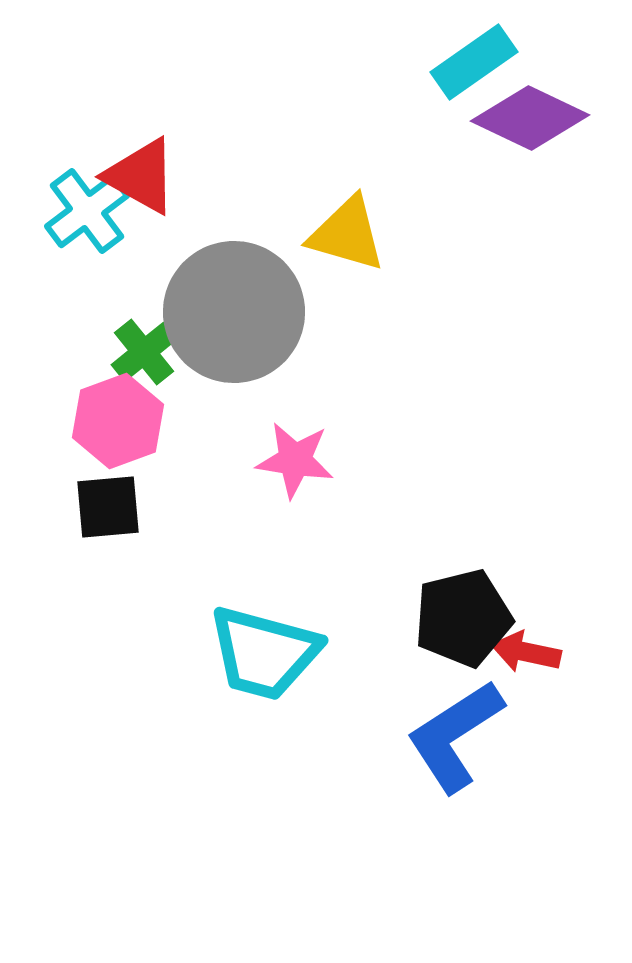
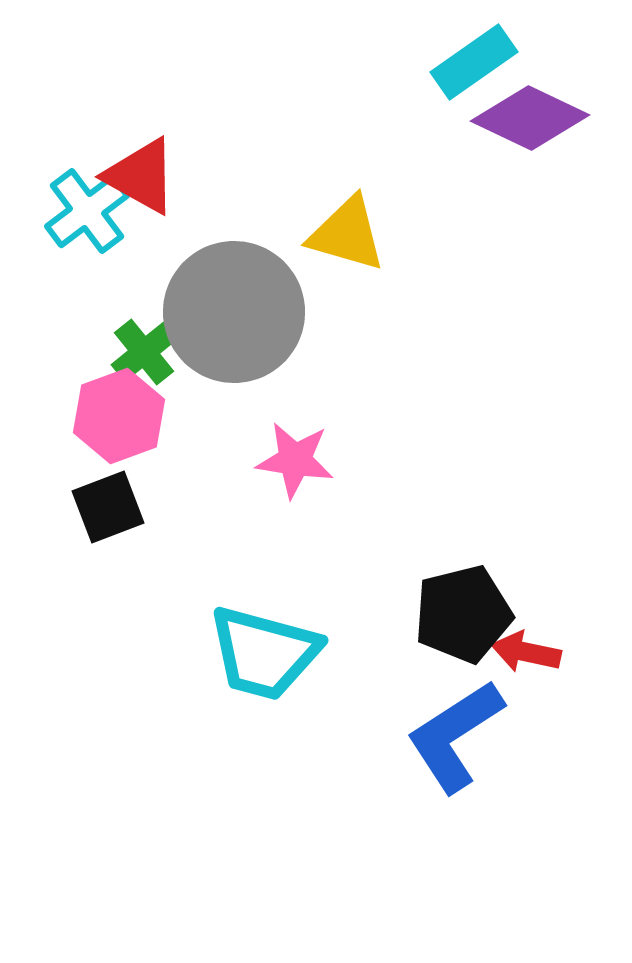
pink hexagon: moved 1 px right, 5 px up
black square: rotated 16 degrees counterclockwise
black pentagon: moved 4 px up
